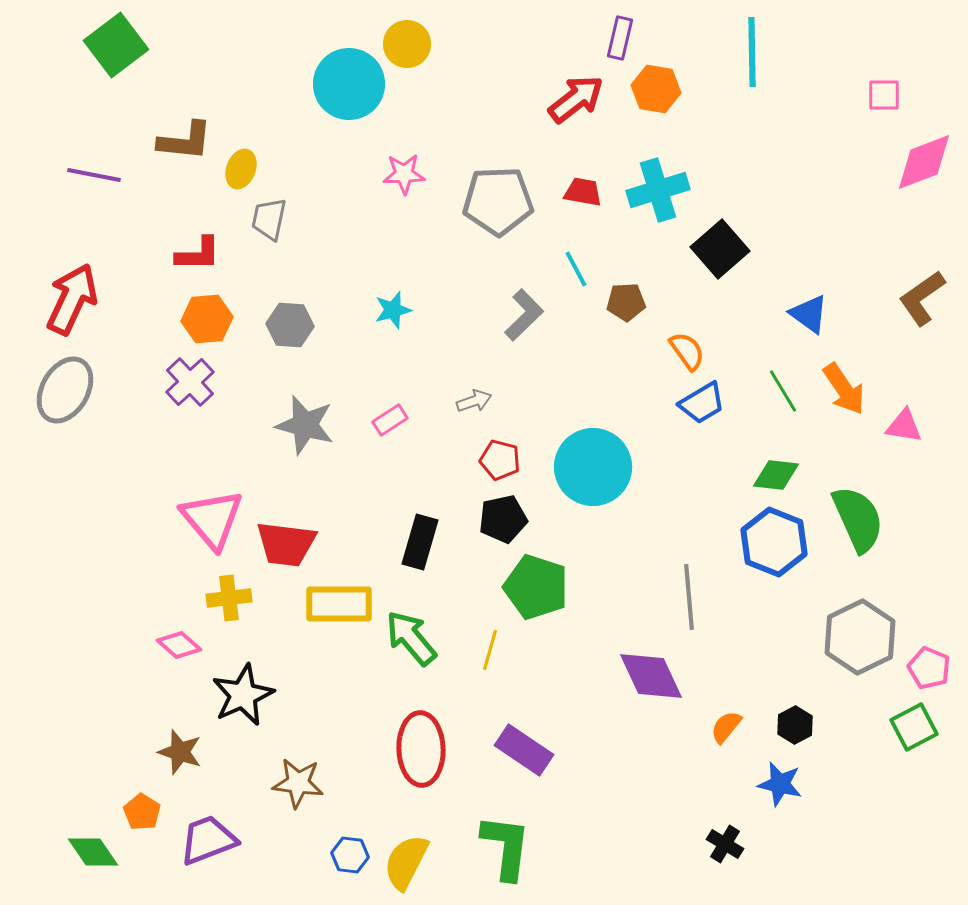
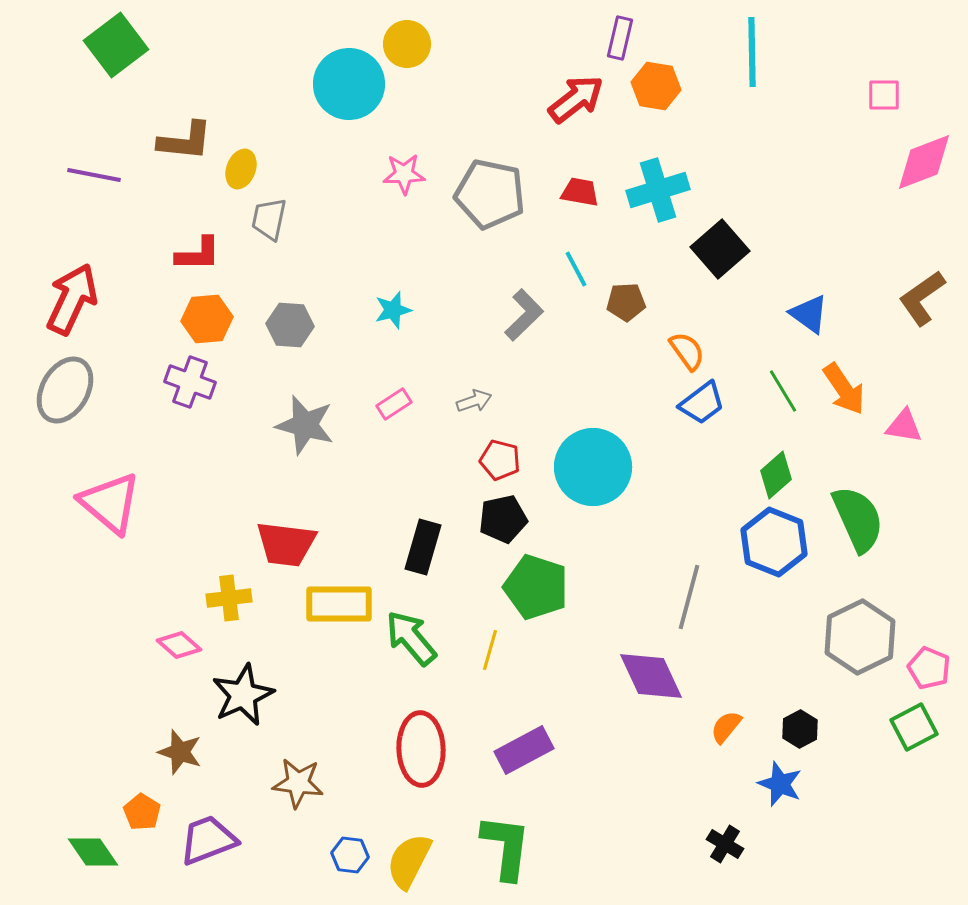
orange hexagon at (656, 89): moved 3 px up
red trapezoid at (583, 192): moved 3 px left
gray pentagon at (498, 201): moved 8 px left, 7 px up; rotated 14 degrees clockwise
purple cross at (190, 382): rotated 27 degrees counterclockwise
blue trapezoid at (702, 403): rotated 6 degrees counterclockwise
pink rectangle at (390, 420): moved 4 px right, 16 px up
green diamond at (776, 475): rotated 48 degrees counterclockwise
pink triangle at (212, 519): moved 102 px left, 16 px up; rotated 10 degrees counterclockwise
black rectangle at (420, 542): moved 3 px right, 5 px down
gray line at (689, 597): rotated 20 degrees clockwise
black hexagon at (795, 725): moved 5 px right, 4 px down
purple rectangle at (524, 750): rotated 62 degrees counterclockwise
blue star at (780, 784): rotated 9 degrees clockwise
yellow semicircle at (406, 862): moved 3 px right, 1 px up
